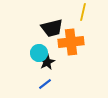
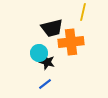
black star: rotated 28 degrees counterclockwise
